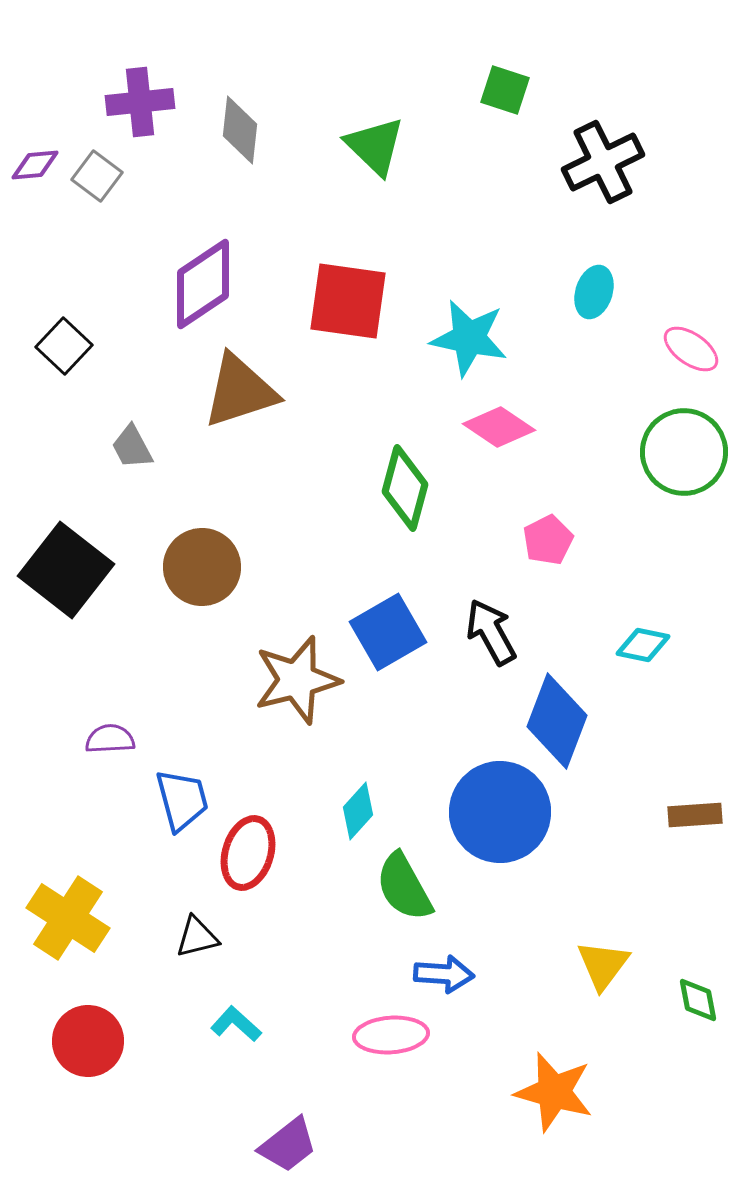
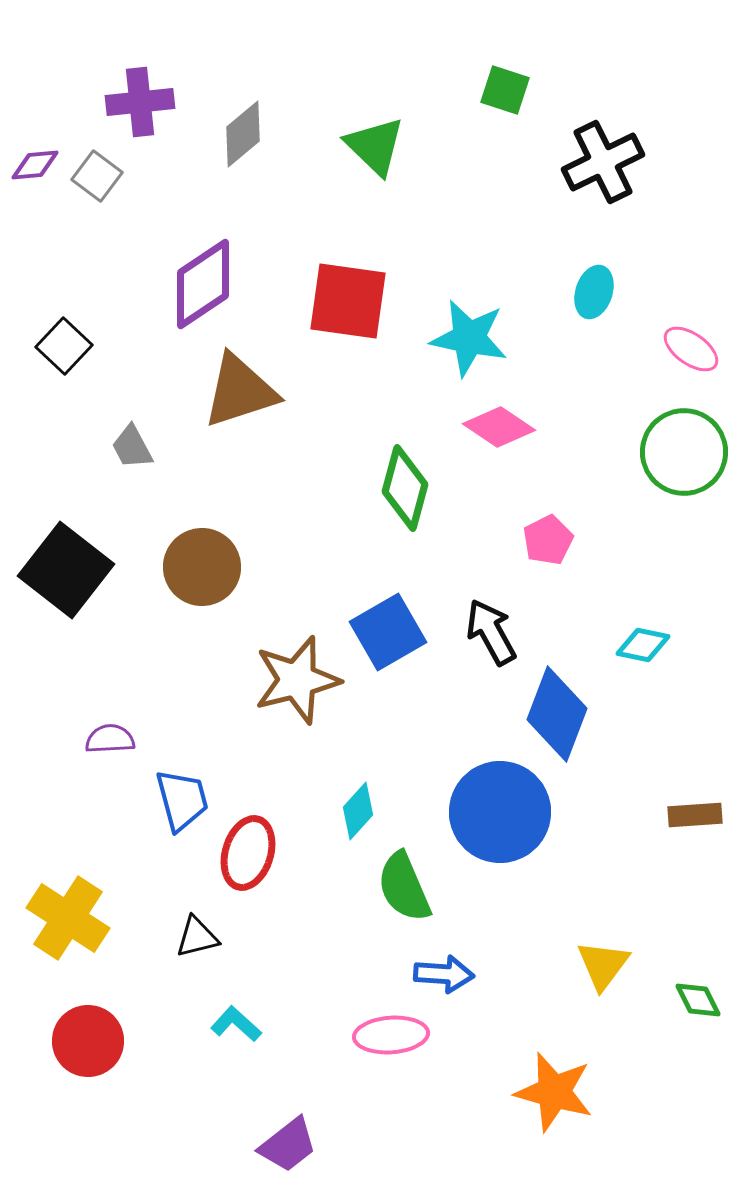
gray diamond at (240, 130): moved 3 px right, 4 px down; rotated 44 degrees clockwise
blue diamond at (557, 721): moved 7 px up
green semicircle at (404, 887): rotated 6 degrees clockwise
green diamond at (698, 1000): rotated 15 degrees counterclockwise
